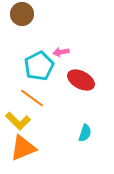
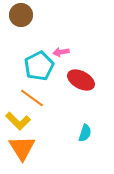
brown circle: moved 1 px left, 1 px down
orange triangle: moved 1 px left; rotated 40 degrees counterclockwise
